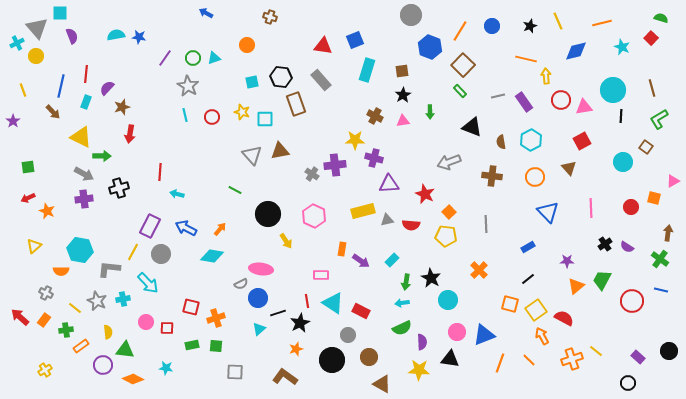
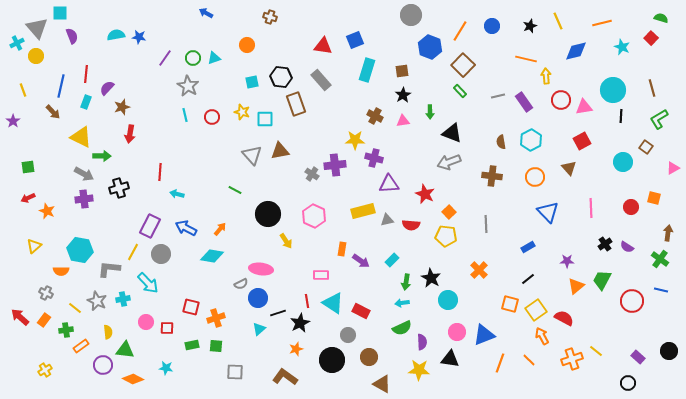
black triangle at (472, 127): moved 20 px left, 6 px down
pink triangle at (673, 181): moved 13 px up
